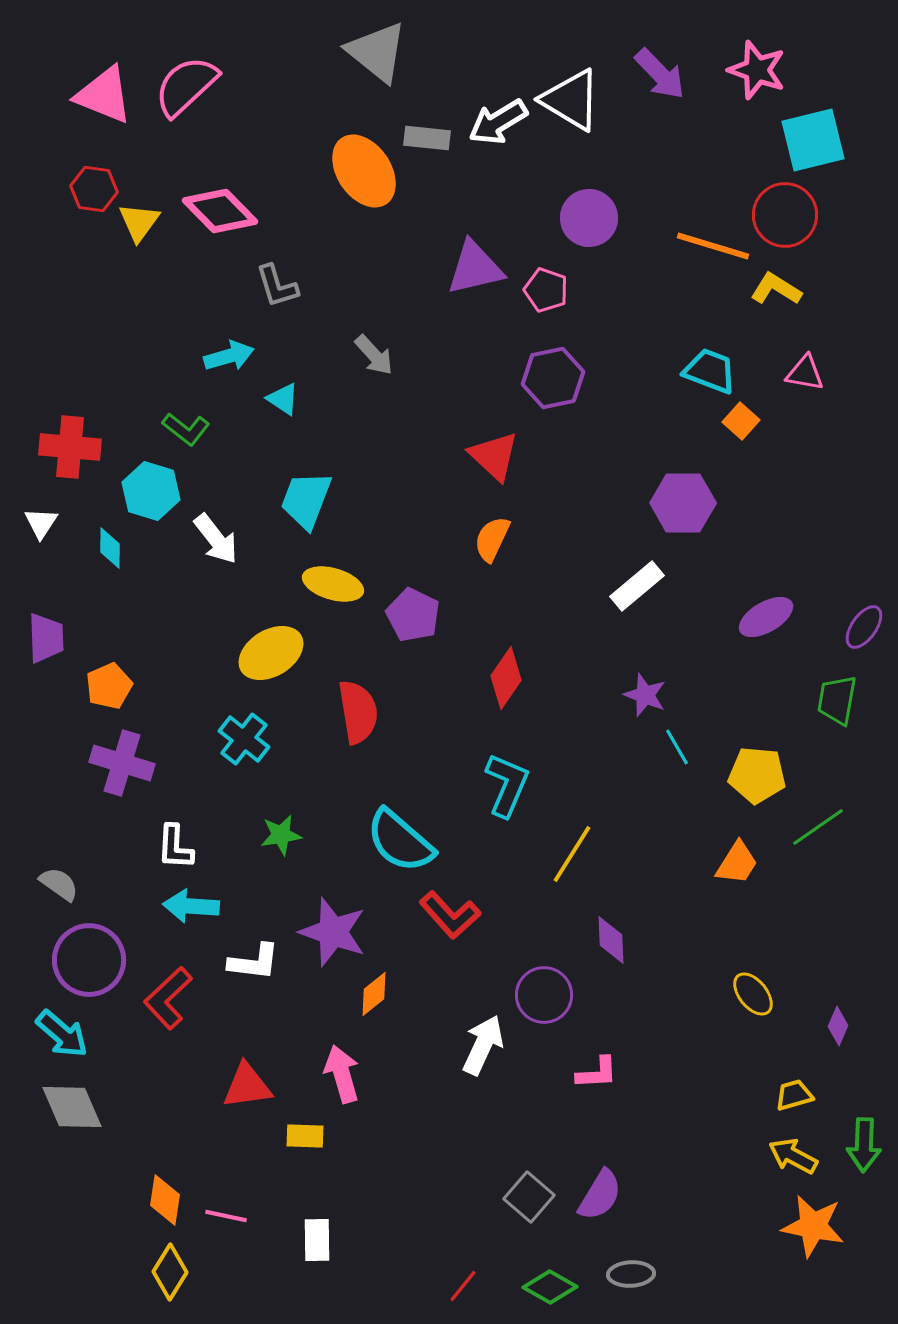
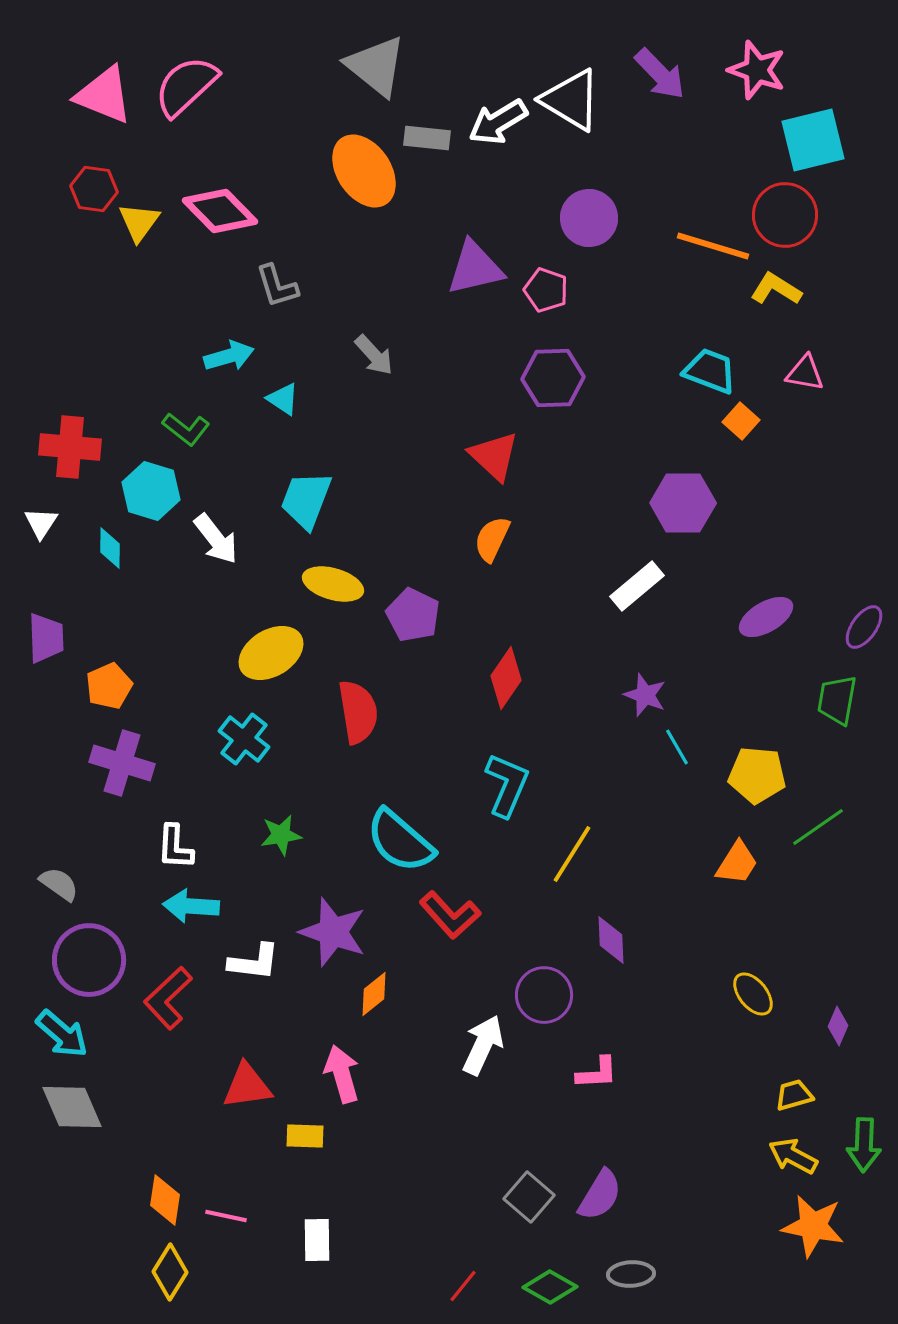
gray triangle at (377, 52): moved 1 px left, 14 px down
purple hexagon at (553, 378): rotated 10 degrees clockwise
